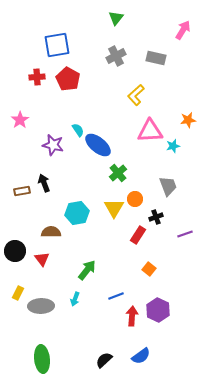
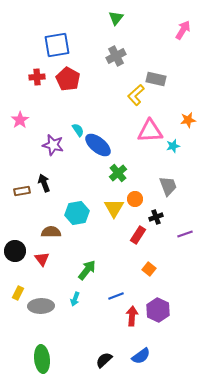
gray rectangle: moved 21 px down
